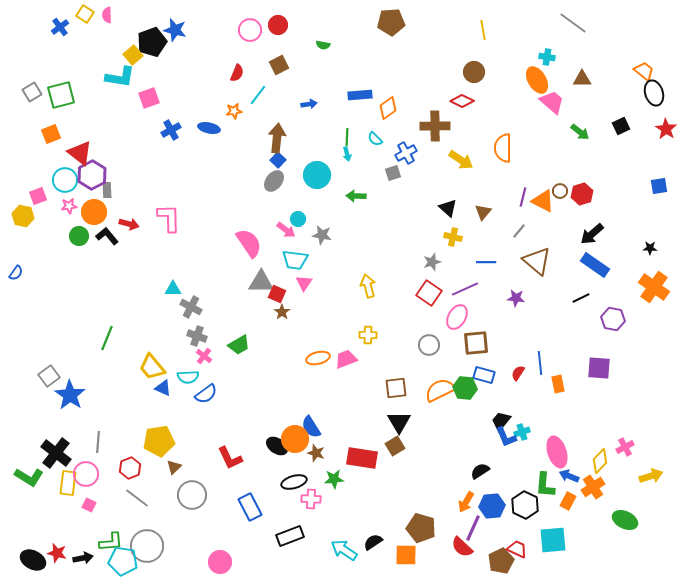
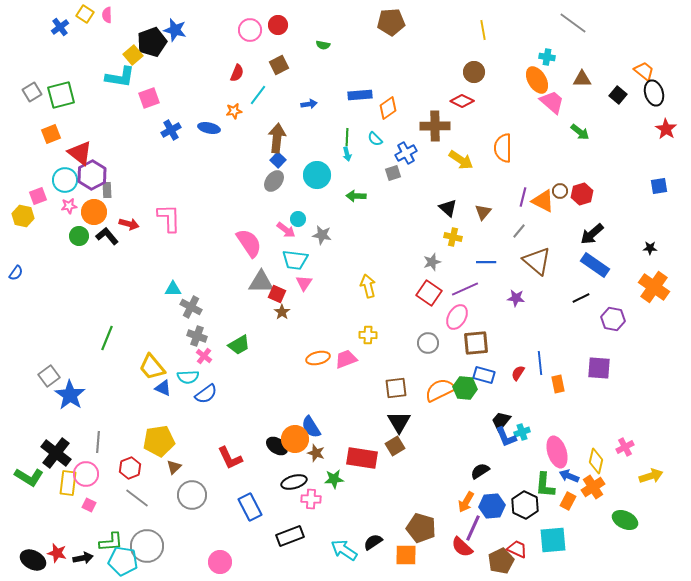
black square at (621, 126): moved 3 px left, 31 px up; rotated 24 degrees counterclockwise
gray circle at (429, 345): moved 1 px left, 2 px up
yellow diamond at (600, 461): moved 4 px left; rotated 30 degrees counterclockwise
